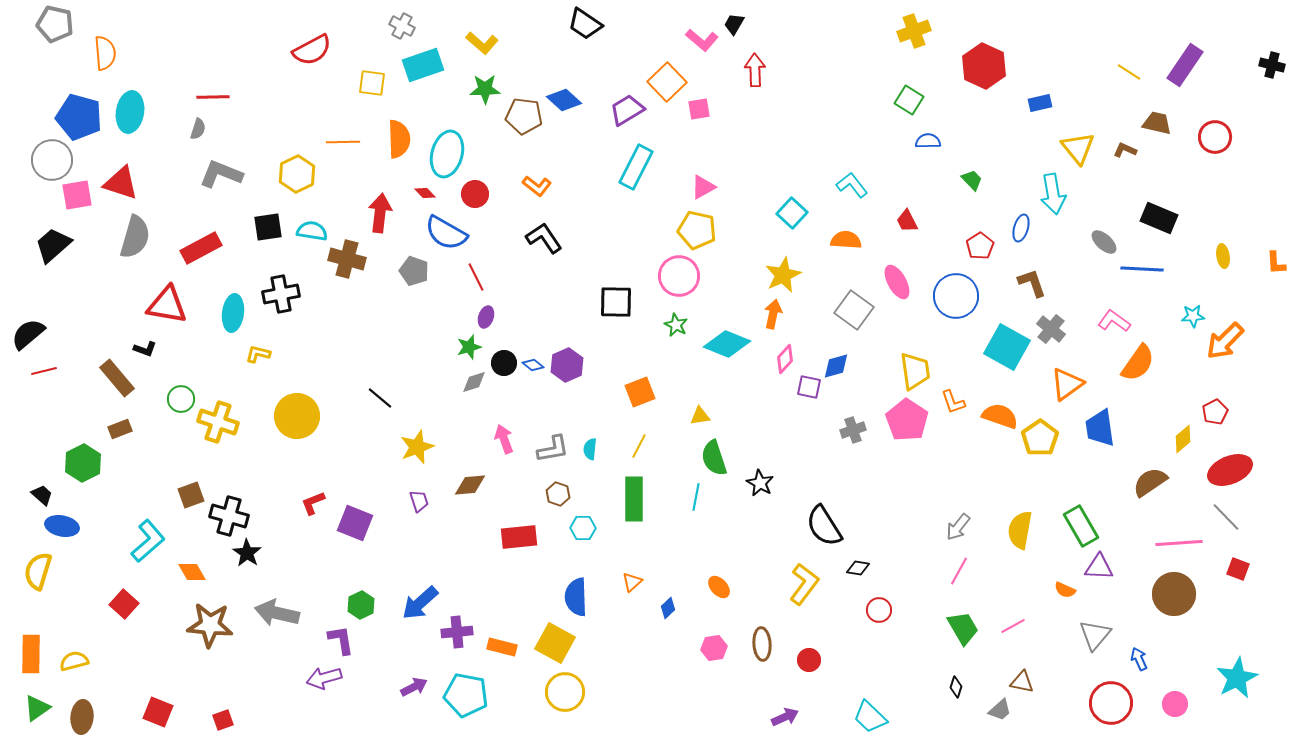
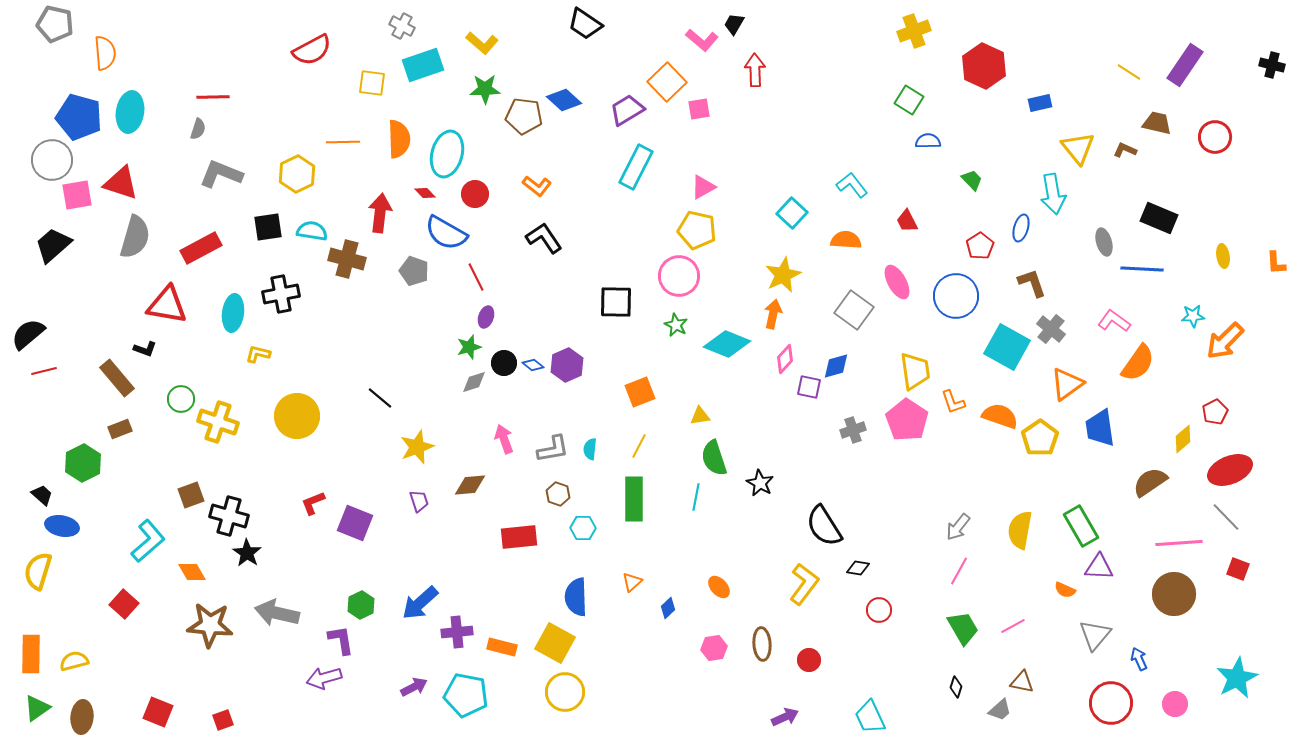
gray ellipse at (1104, 242): rotated 32 degrees clockwise
cyan trapezoid at (870, 717): rotated 21 degrees clockwise
